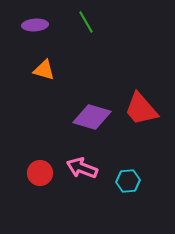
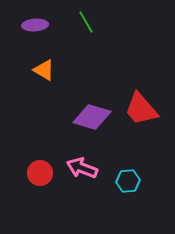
orange triangle: rotated 15 degrees clockwise
